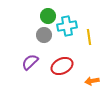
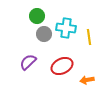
green circle: moved 11 px left
cyan cross: moved 1 px left, 2 px down; rotated 18 degrees clockwise
gray circle: moved 1 px up
purple semicircle: moved 2 px left
orange arrow: moved 5 px left, 1 px up
